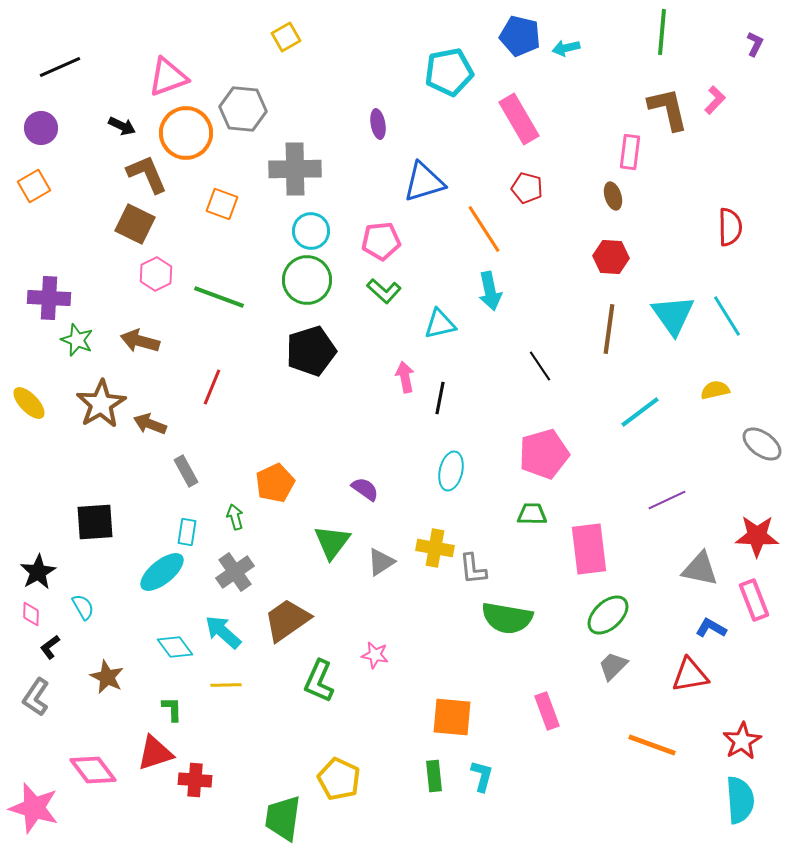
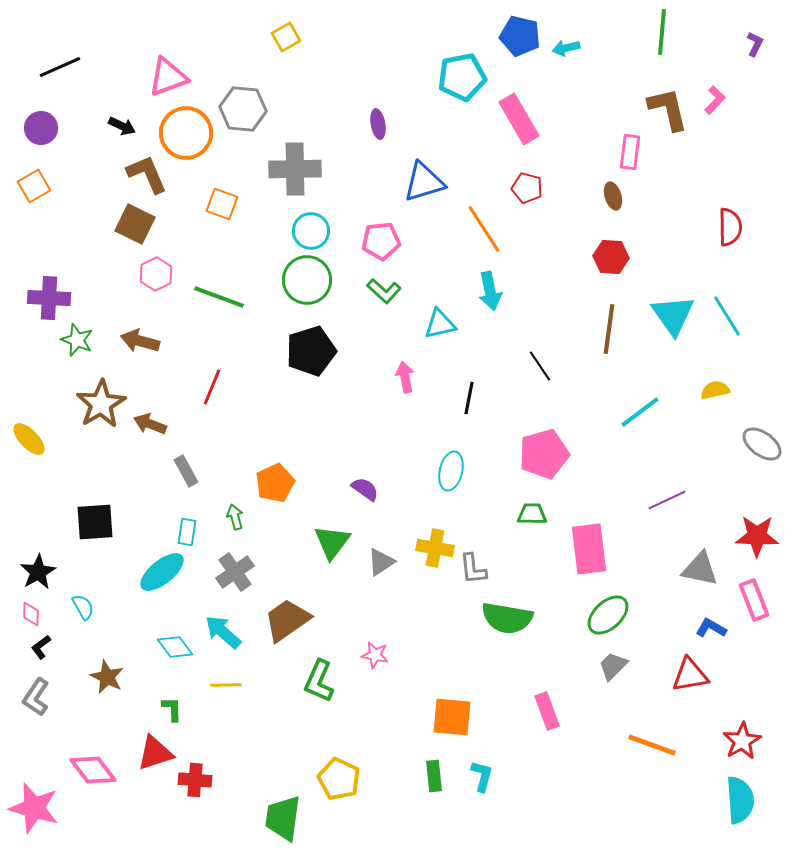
cyan pentagon at (449, 72): moved 13 px right, 5 px down
black line at (440, 398): moved 29 px right
yellow ellipse at (29, 403): moved 36 px down
black L-shape at (50, 647): moved 9 px left
